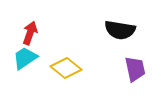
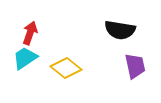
purple trapezoid: moved 3 px up
